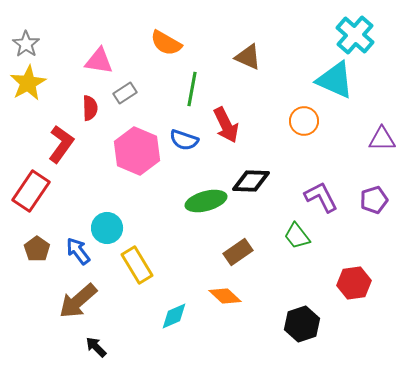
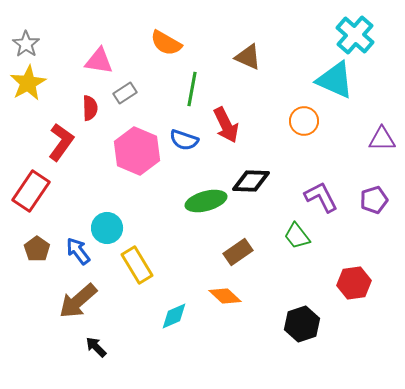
red L-shape: moved 2 px up
